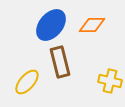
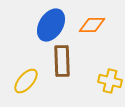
blue ellipse: rotated 8 degrees counterclockwise
brown rectangle: moved 2 px right, 1 px up; rotated 12 degrees clockwise
yellow ellipse: moved 1 px left, 1 px up
